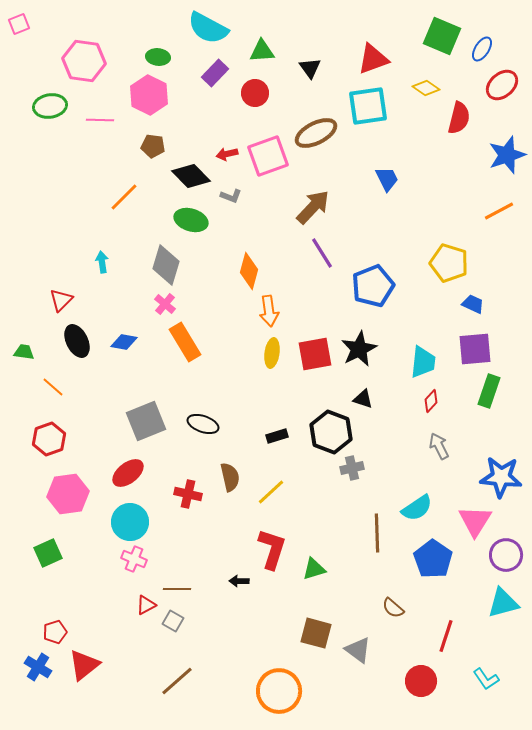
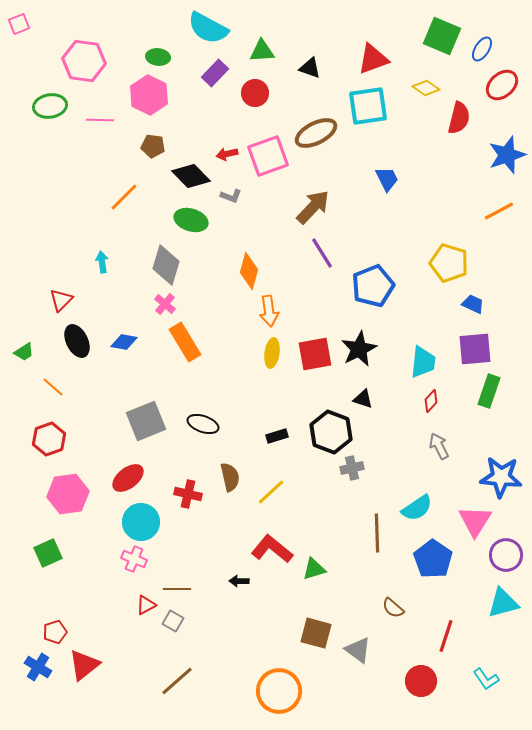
black triangle at (310, 68): rotated 35 degrees counterclockwise
green trapezoid at (24, 352): rotated 140 degrees clockwise
red ellipse at (128, 473): moved 5 px down
cyan circle at (130, 522): moved 11 px right
red L-shape at (272, 549): rotated 69 degrees counterclockwise
